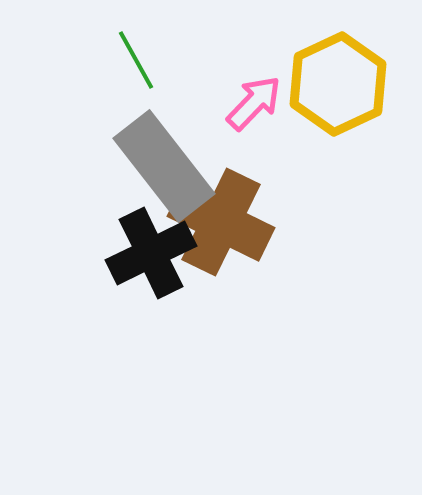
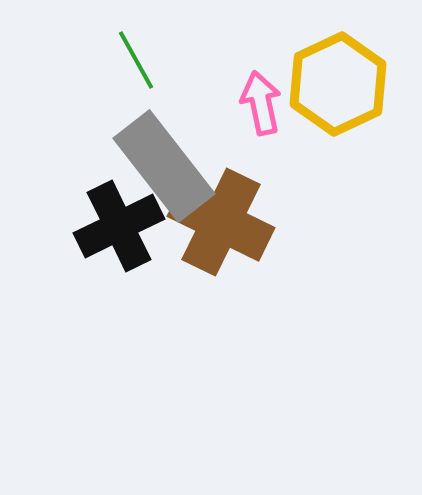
pink arrow: moved 7 px right; rotated 56 degrees counterclockwise
black cross: moved 32 px left, 27 px up
